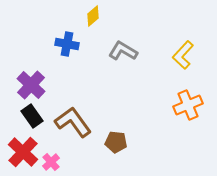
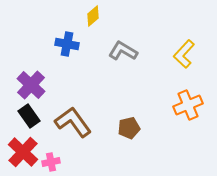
yellow L-shape: moved 1 px right, 1 px up
black rectangle: moved 3 px left
brown pentagon: moved 13 px right, 14 px up; rotated 20 degrees counterclockwise
pink cross: rotated 30 degrees clockwise
